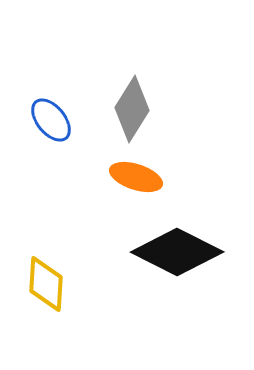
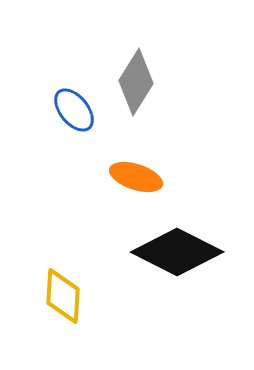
gray diamond: moved 4 px right, 27 px up
blue ellipse: moved 23 px right, 10 px up
yellow diamond: moved 17 px right, 12 px down
